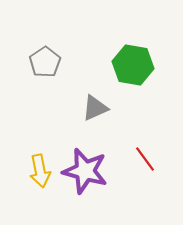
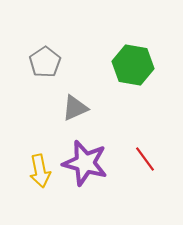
gray triangle: moved 20 px left
purple star: moved 8 px up
